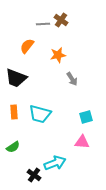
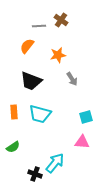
gray line: moved 4 px left, 2 px down
black trapezoid: moved 15 px right, 3 px down
cyan arrow: rotated 30 degrees counterclockwise
black cross: moved 1 px right, 1 px up; rotated 16 degrees counterclockwise
